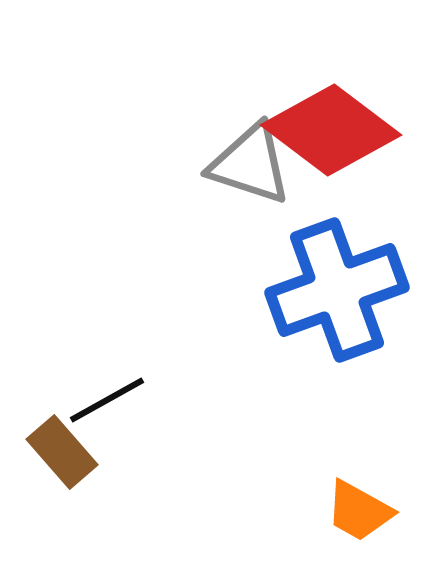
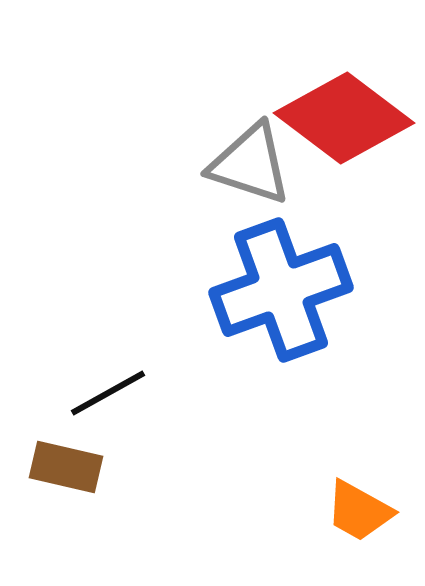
red diamond: moved 13 px right, 12 px up
blue cross: moved 56 px left
black line: moved 1 px right, 7 px up
brown rectangle: moved 4 px right, 15 px down; rotated 36 degrees counterclockwise
